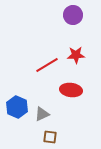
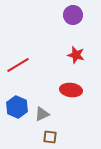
red star: rotated 18 degrees clockwise
red line: moved 29 px left
